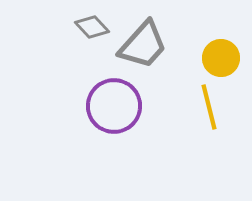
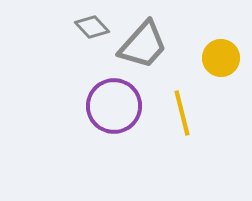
yellow line: moved 27 px left, 6 px down
